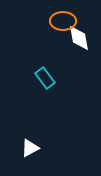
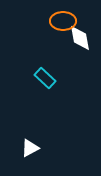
white diamond: moved 1 px right
cyan rectangle: rotated 10 degrees counterclockwise
